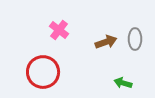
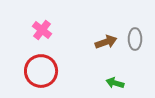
pink cross: moved 17 px left
red circle: moved 2 px left, 1 px up
green arrow: moved 8 px left
